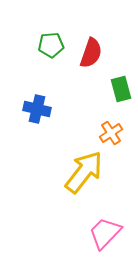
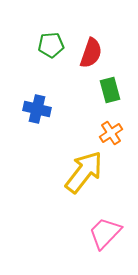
green rectangle: moved 11 px left, 1 px down
